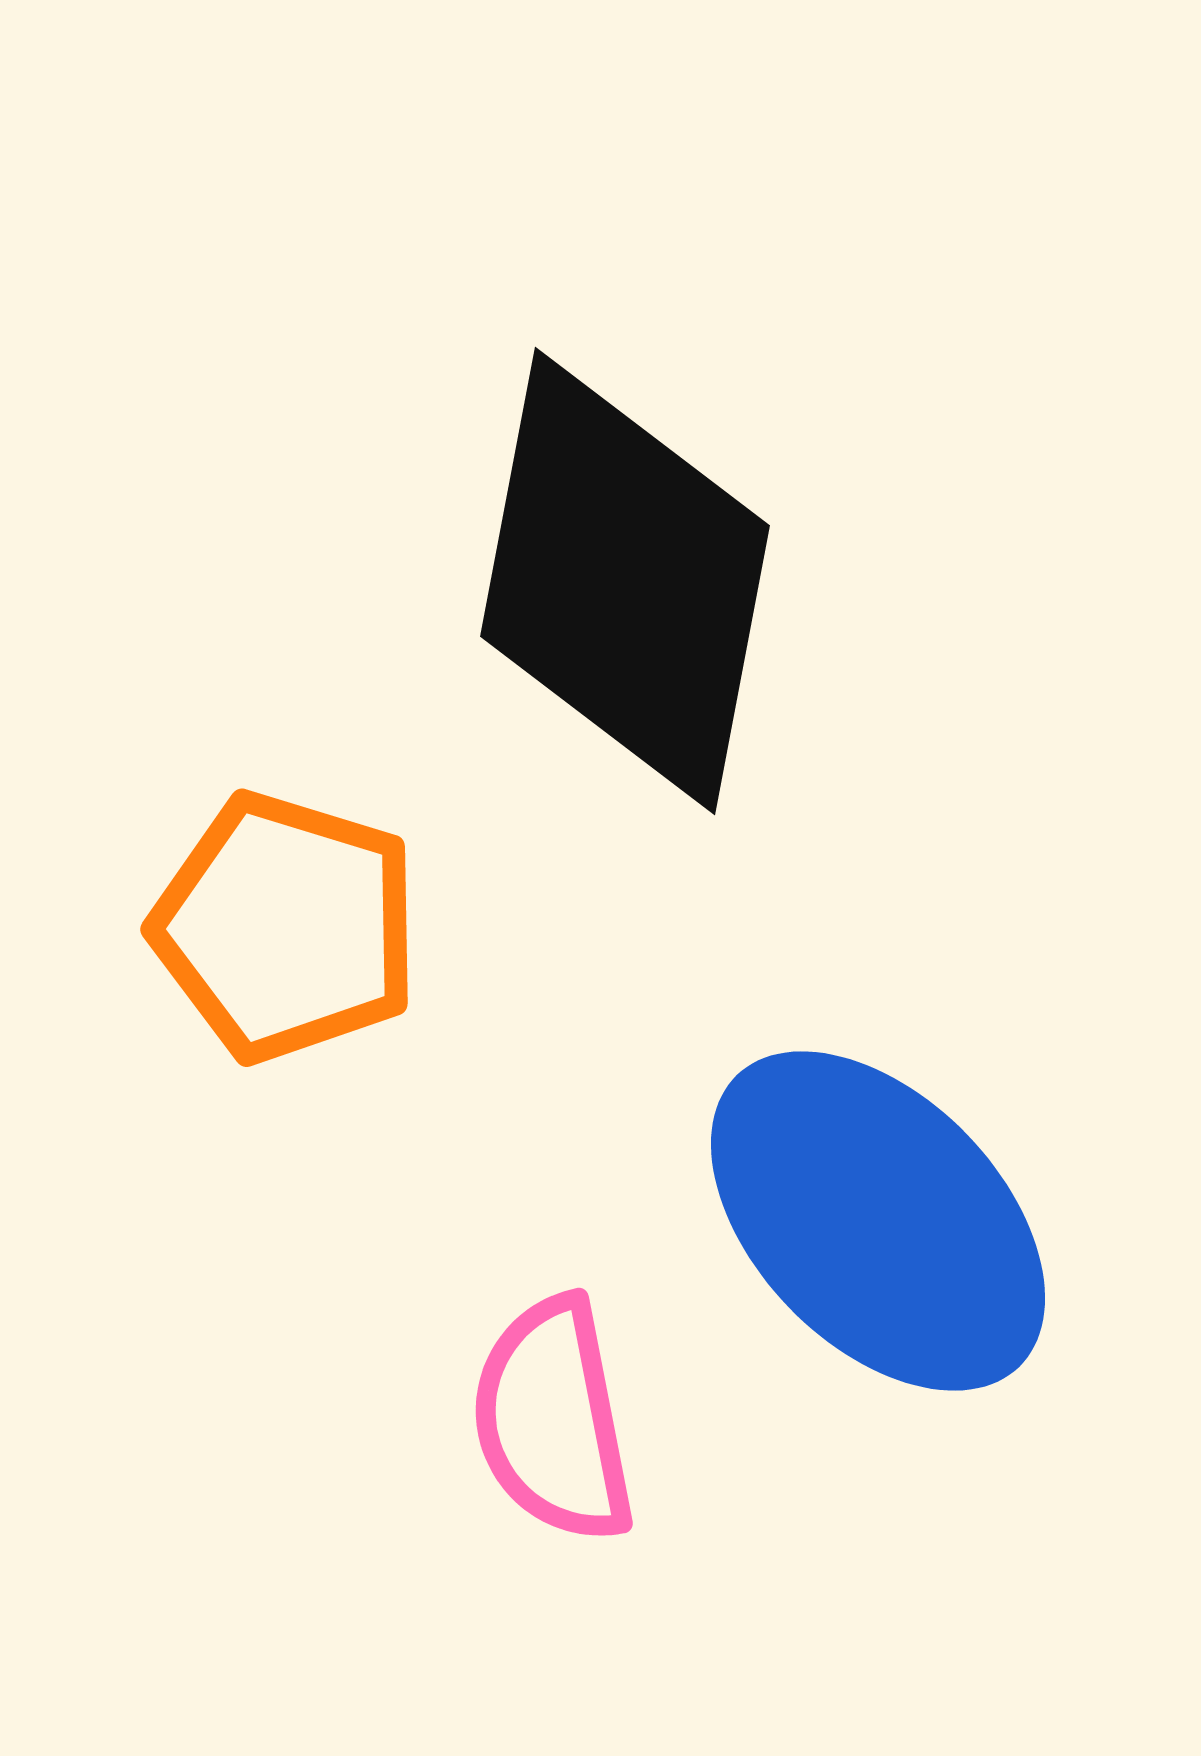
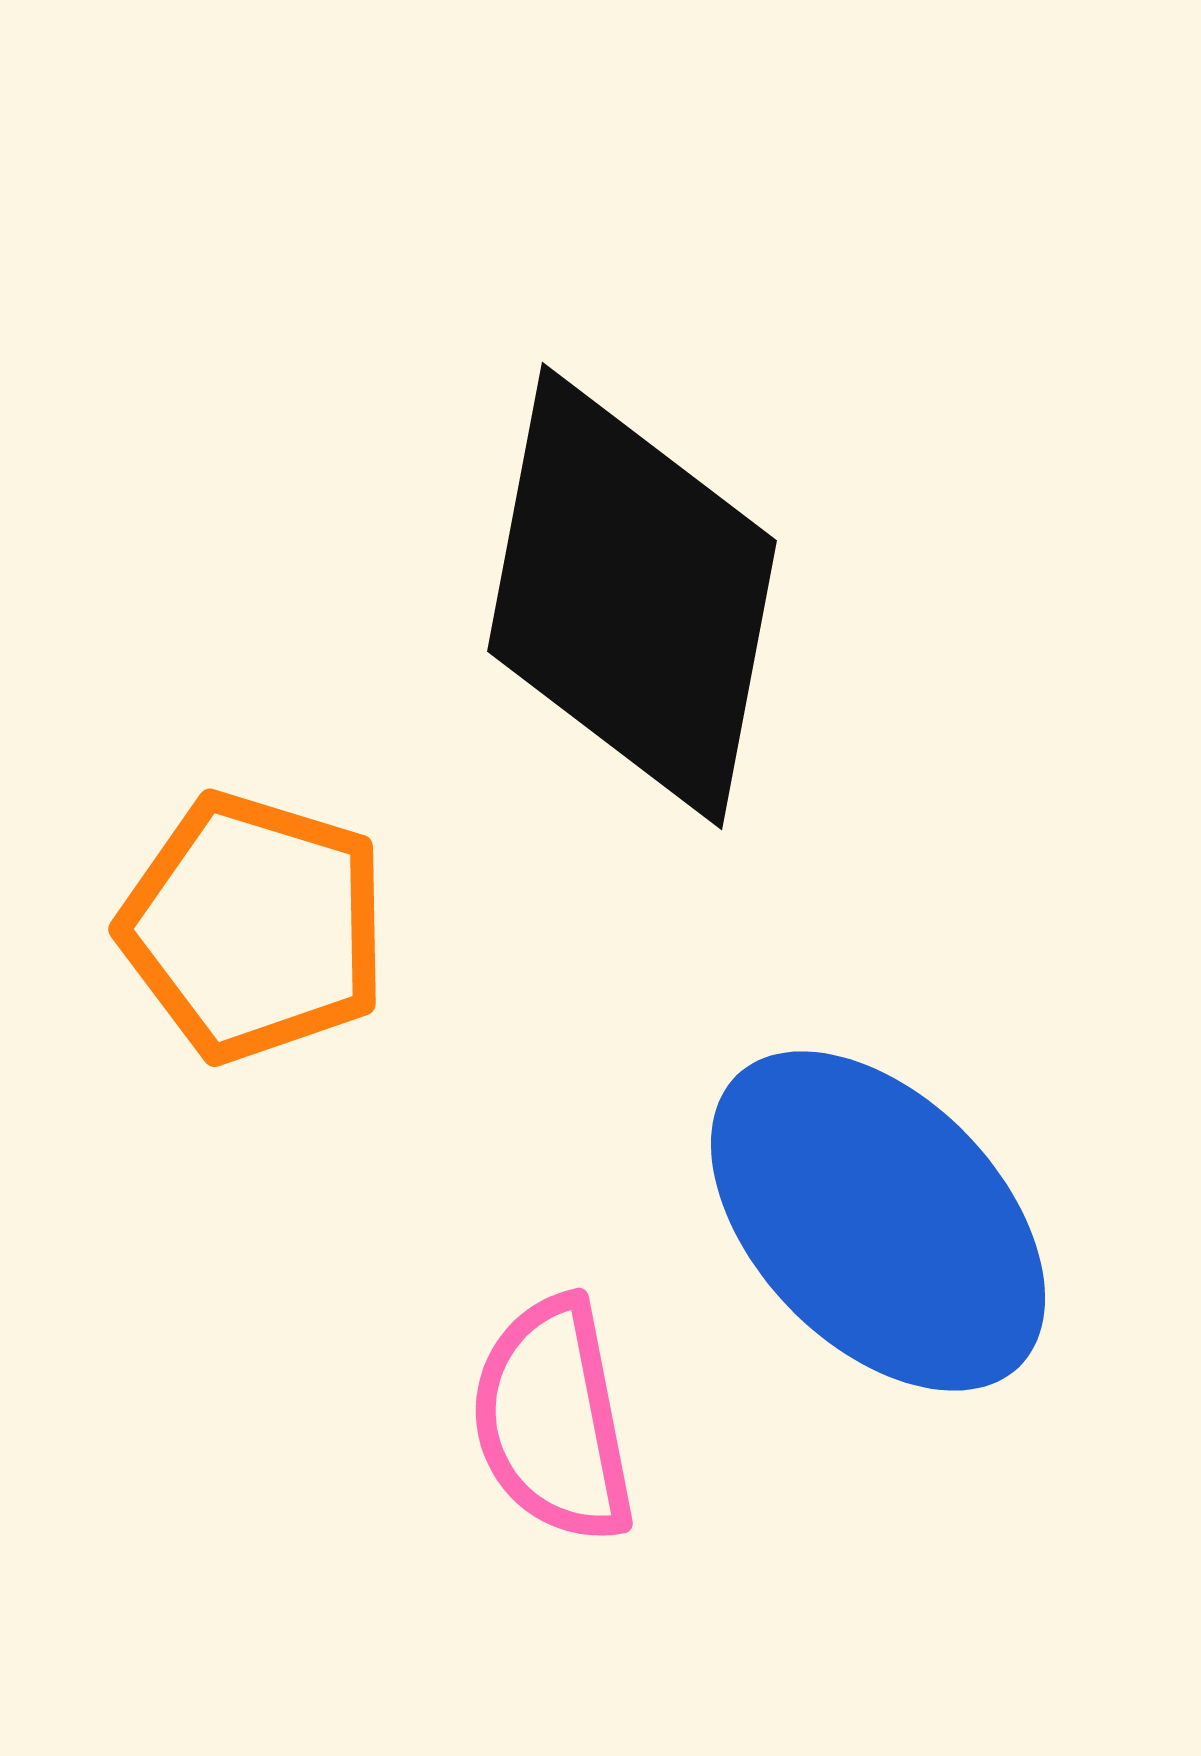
black diamond: moved 7 px right, 15 px down
orange pentagon: moved 32 px left
